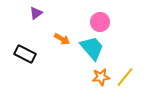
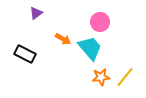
orange arrow: moved 1 px right
cyan trapezoid: moved 2 px left
